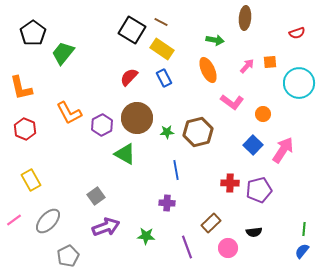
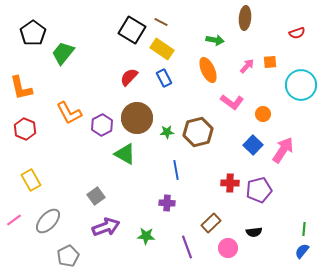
cyan circle at (299, 83): moved 2 px right, 2 px down
